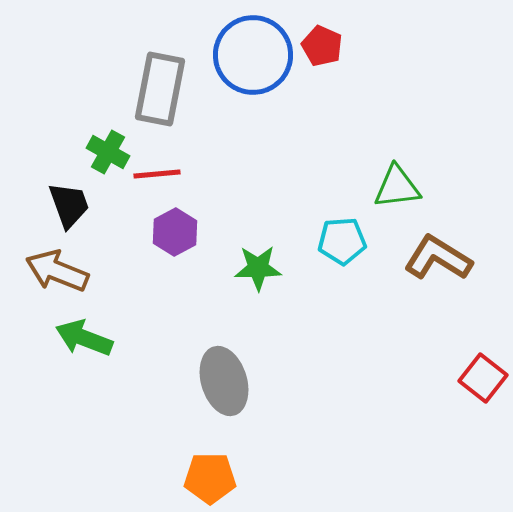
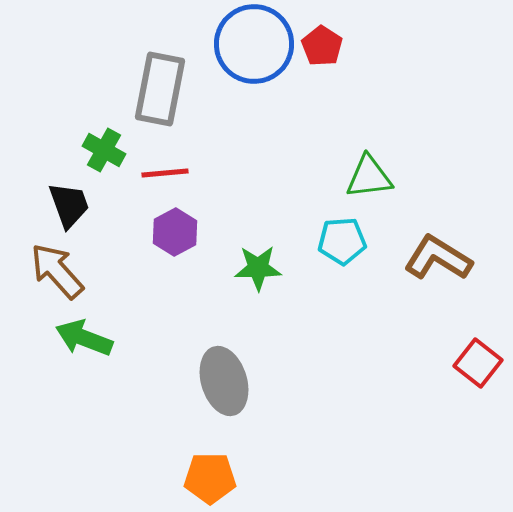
red pentagon: rotated 9 degrees clockwise
blue circle: moved 1 px right, 11 px up
green cross: moved 4 px left, 2 px up
red line: moved 8 px right, 1 px up
green triangle: moved 28 px left, 10 px up
brown arrow: rotated 26 degrees clockwise
red square: moved 5 px left, 15 px up
